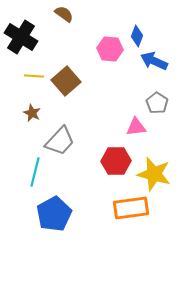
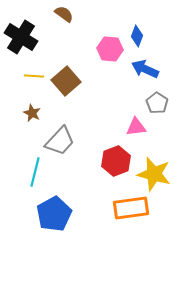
blue arrow: moved 9 px left, 8 px down
red hexagon: rotated 20 degrees counterclockwise
